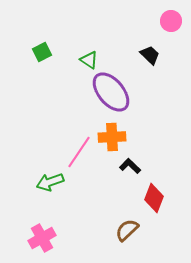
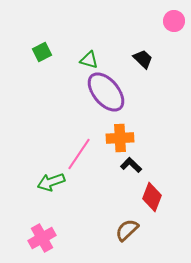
pink circle: moved 3 px right
black trapezoid: moved 7 px left, 4 px down
green triangle: rotated 18 degrees counterclockwise
purple ellipse: moved 5 px left
orange cross: moved 8 px right, 1 px down
pink line: moved 2 px down
black L-shape: moved 1 px right, 1 px up
green arrow: moved 1 px right
red diamond: moved 2 px left, 1 px up
